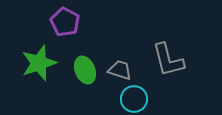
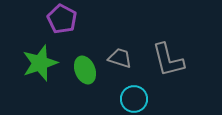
purple pentagon: moved 3 px left, 3 px up
green star: moved 1 px right
gray trapezoid: moved 12 px up
